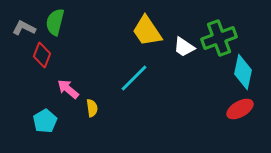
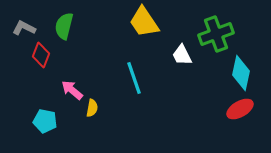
green semicircle: moved 9 px right, 4 px down
yellow trapezoid: moved 3 px left, 9 px up
green cross: moved 3 px left, 4 px up
white trapezoid: moved 2 px left, 8 px down; rotated 30 degrees clockwise
red diamond: moved 1 px left
cyan diamond: moved 2 px left, 1 px down
cyan line: rotated 64 degrees counterclockwise
pink arrow: moved 4 px right, 1 px down
yellow semicircle: rotated 18 degrees clockwise
cyan pentagon: rotated 30 degrees counterclockwise
